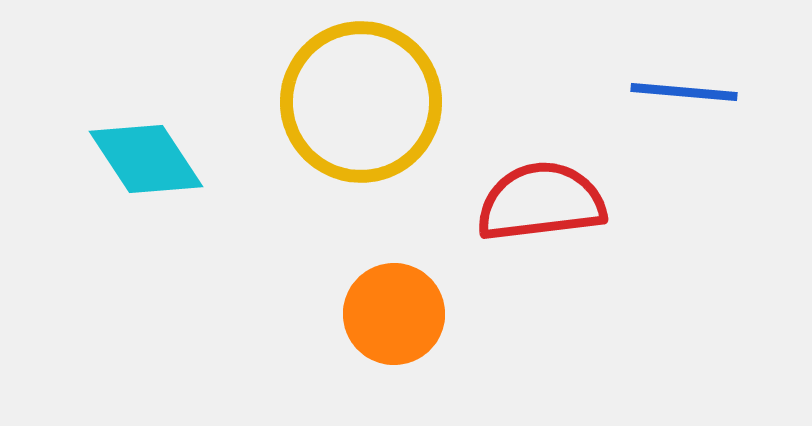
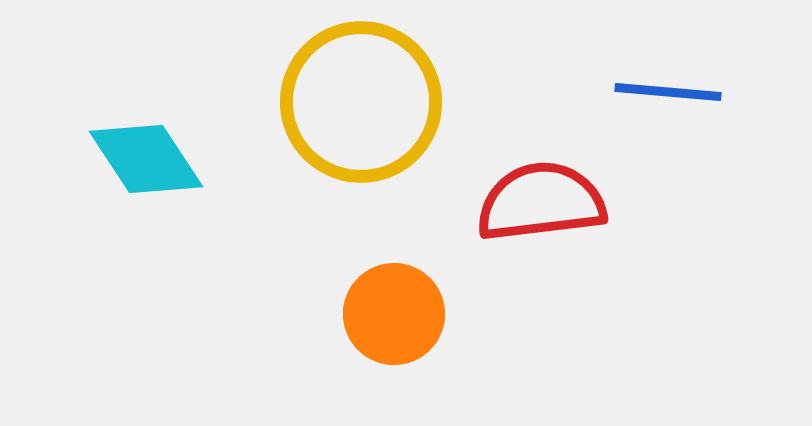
blue line: moved 16 px left
